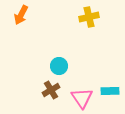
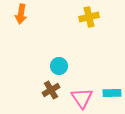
orange arrow: moved 1 px up; rotated 18 degrees counterclockwise
cyan rectangle: moved 2 px right, 2 px down
